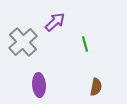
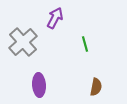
purple arrow: moved 4 px up; rotated 20 degrees counterclockwise
